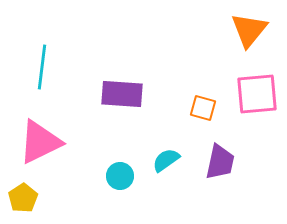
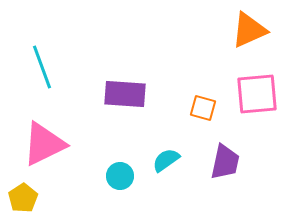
orange triangle: rotated 27 degrees clockwise
cyan line: rotated 27 degrees counterclockwise
purple rectangle: moved 3 px right
pink triangle: moved 4 px right, 2 px down
purple trapezoid: moved 5 px right
